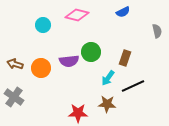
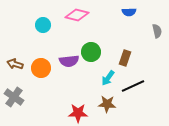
blue semicircle: moved 6 px right; rotated 24 degrees clockwise
